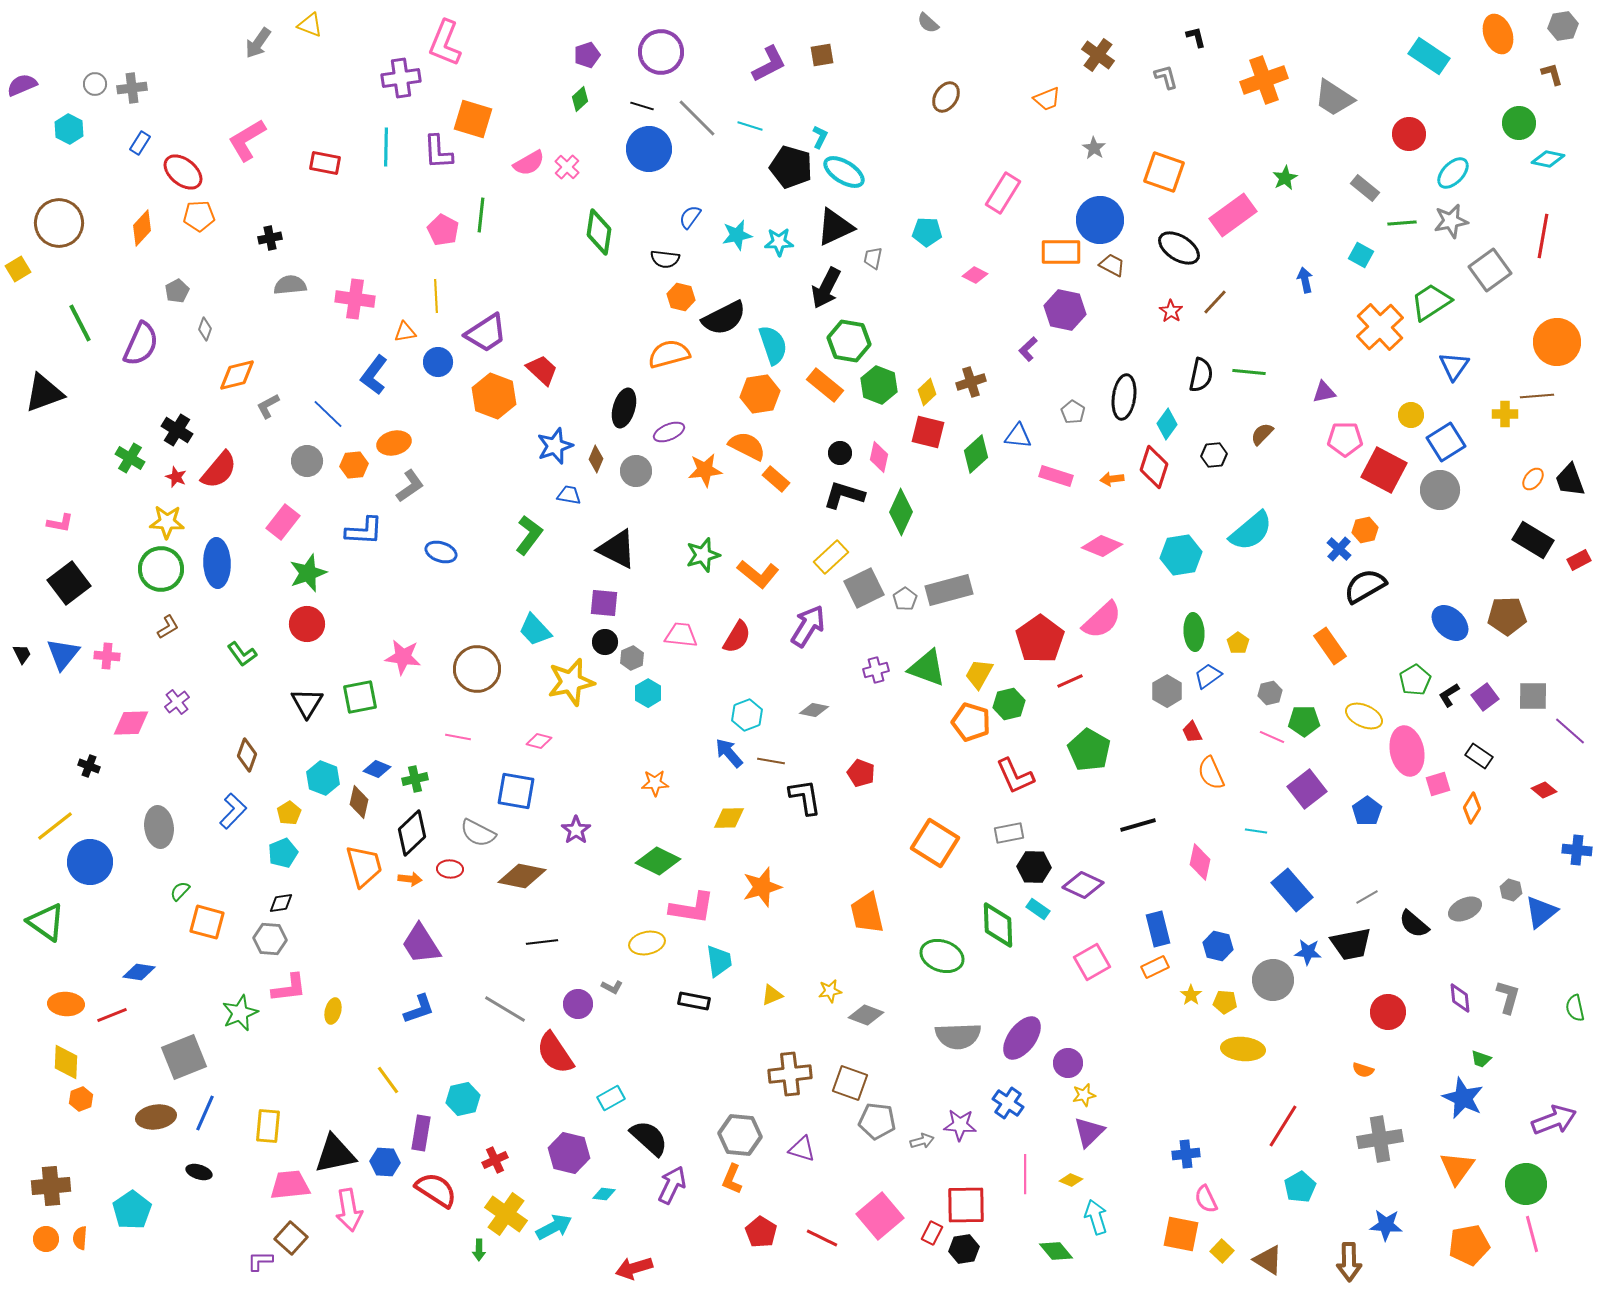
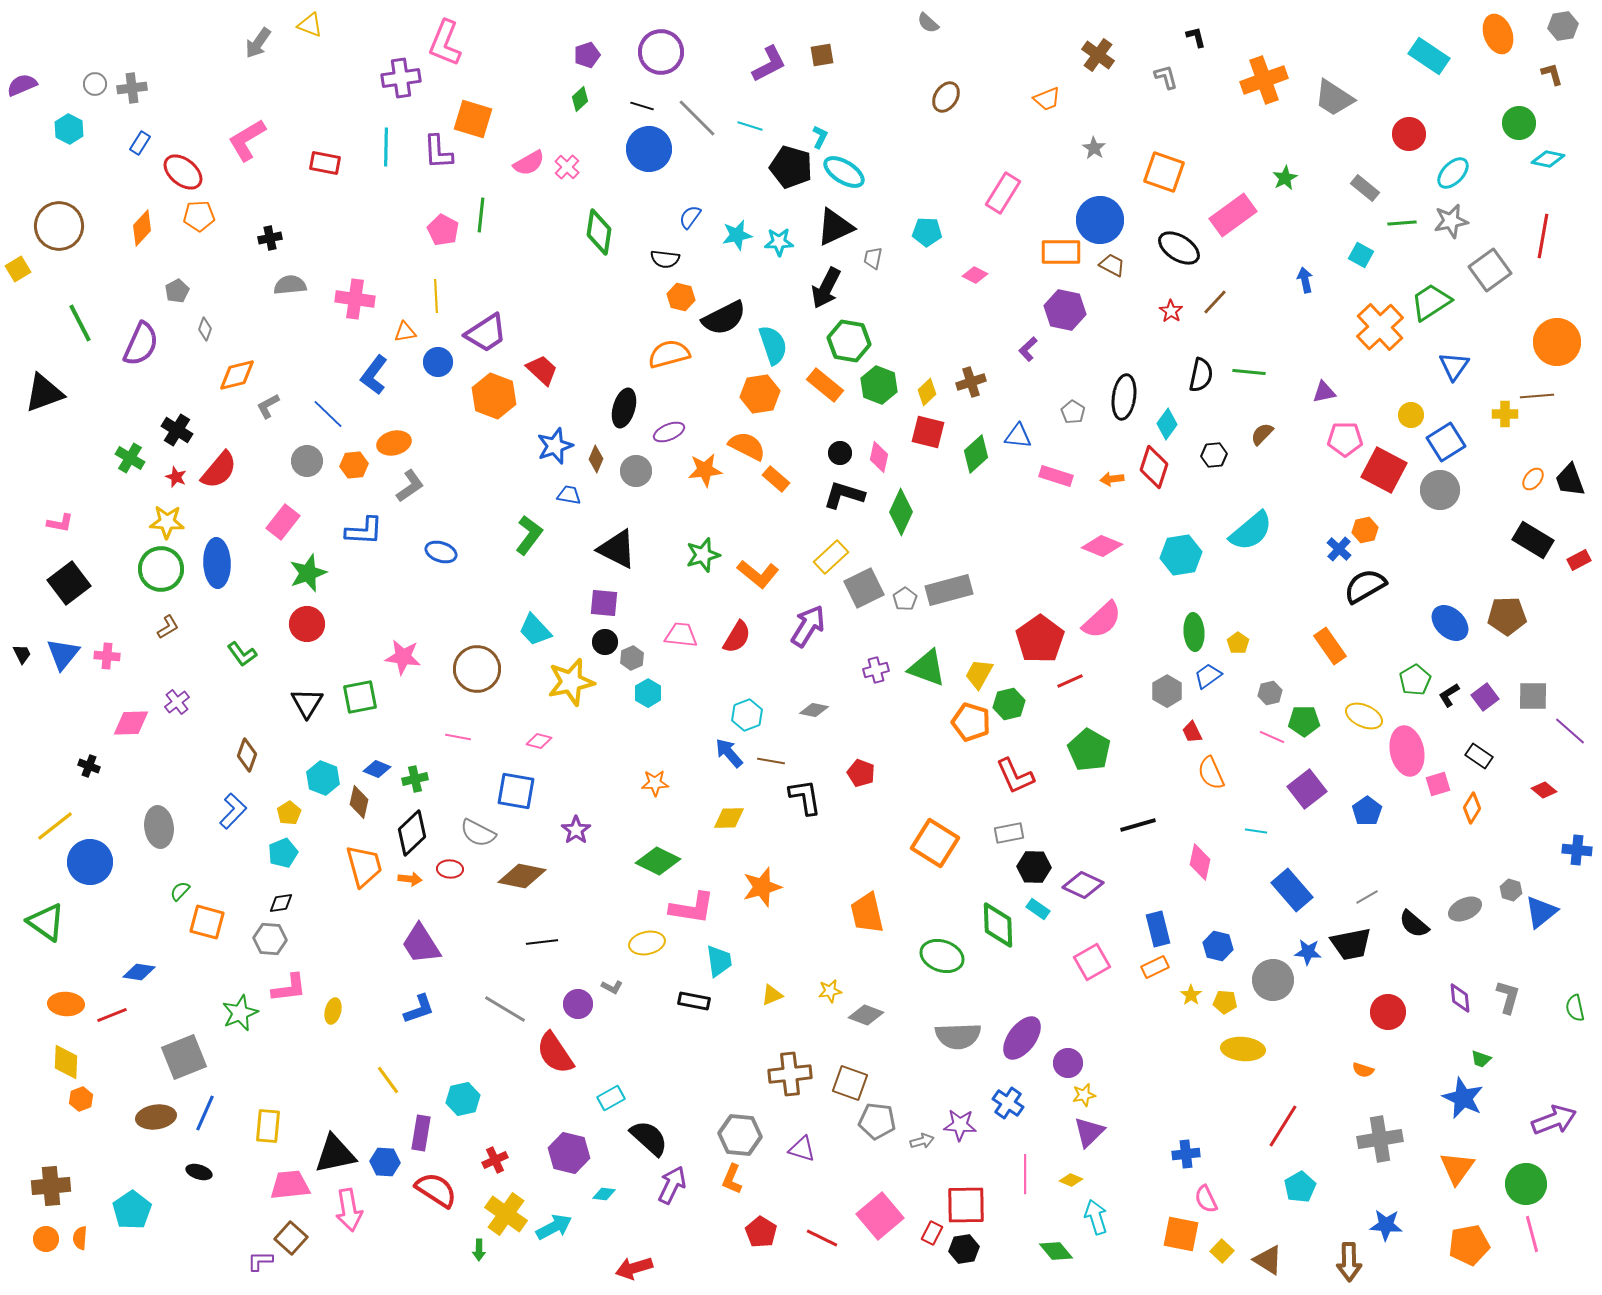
brown circle at (59, 223): moved 3 px down
